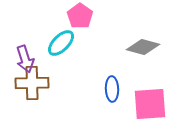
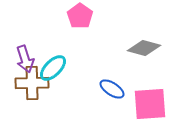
cyan ellipse: moved 8 px left, 25 px down
gray diamond: moved 1 px right, 1 px down
blue ellipse: rotated 55 degrees counterclockwise
